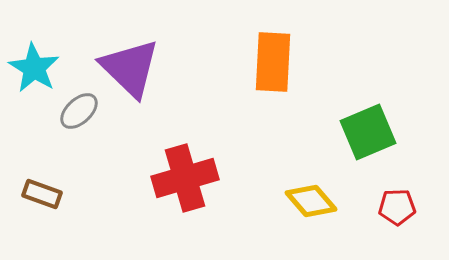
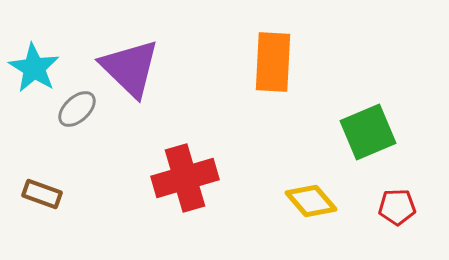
gray ellipse: moved 2 px left, 2 px up
